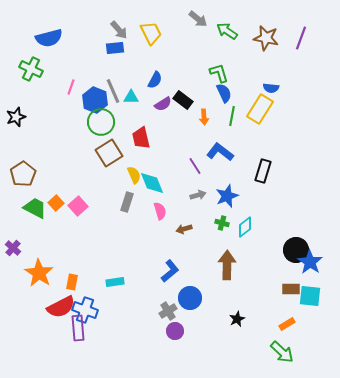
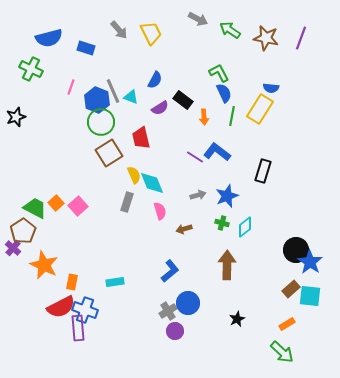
gray arrow at (198, 19): rotated 12 degrees counterclockwise
green arrow at (227, 31): moved 3 px right, 1 px up
blue rectangle at (115, 48): moved 29 px left; rotated 24 degrees clockwise
green L-shape at (219, 73): rotated 10 degrees counterclockwise
cyan triangle at (131, 97): rotated 21 degrees clockwise
blue hexagon at (95, 100): moved 2 px right
purple semicircle at (163, 104): moved 3 px left, 4 px down
blue L-shape at (220, 152): moved 3 px left
purple line at (195, 166): moved 9 px up; rotated 24 degrees counterclockwise
brown pentagon at (23, 174): moved 57 px down
orange star at (39, 273): moved 5 px right, 8 px up; rotated 8 degrees counterclockwise
brown rectangle at (291, 289): rotated 42 degrees counterclockwise
blue circle at (190, 298): moved 2 px left, 5 px down
